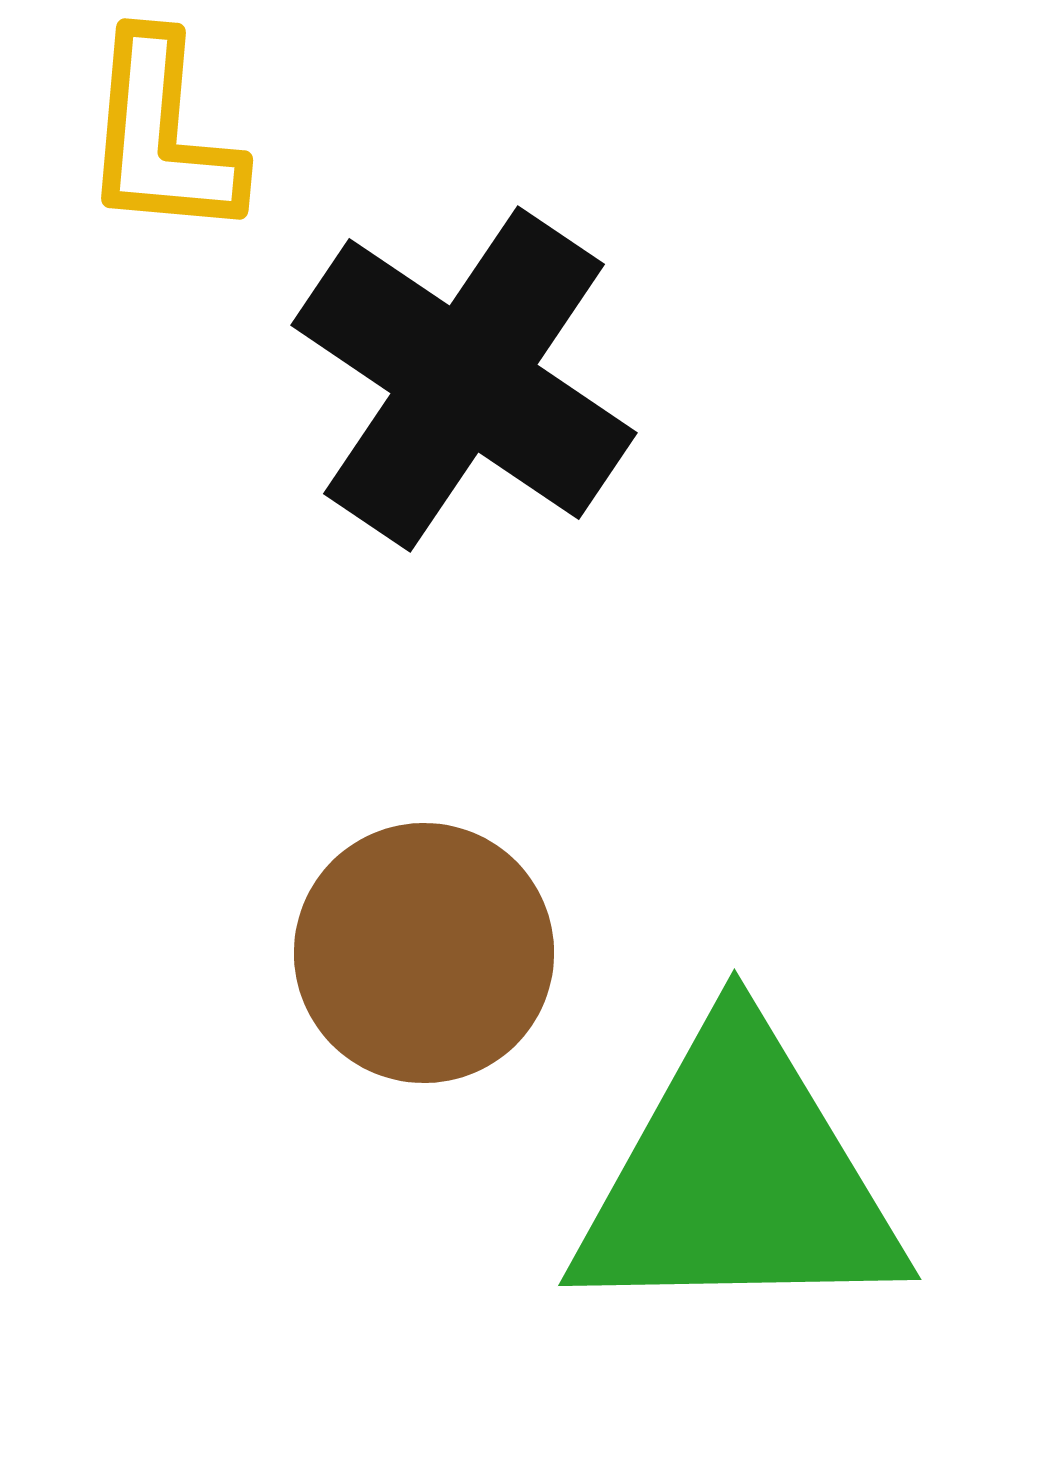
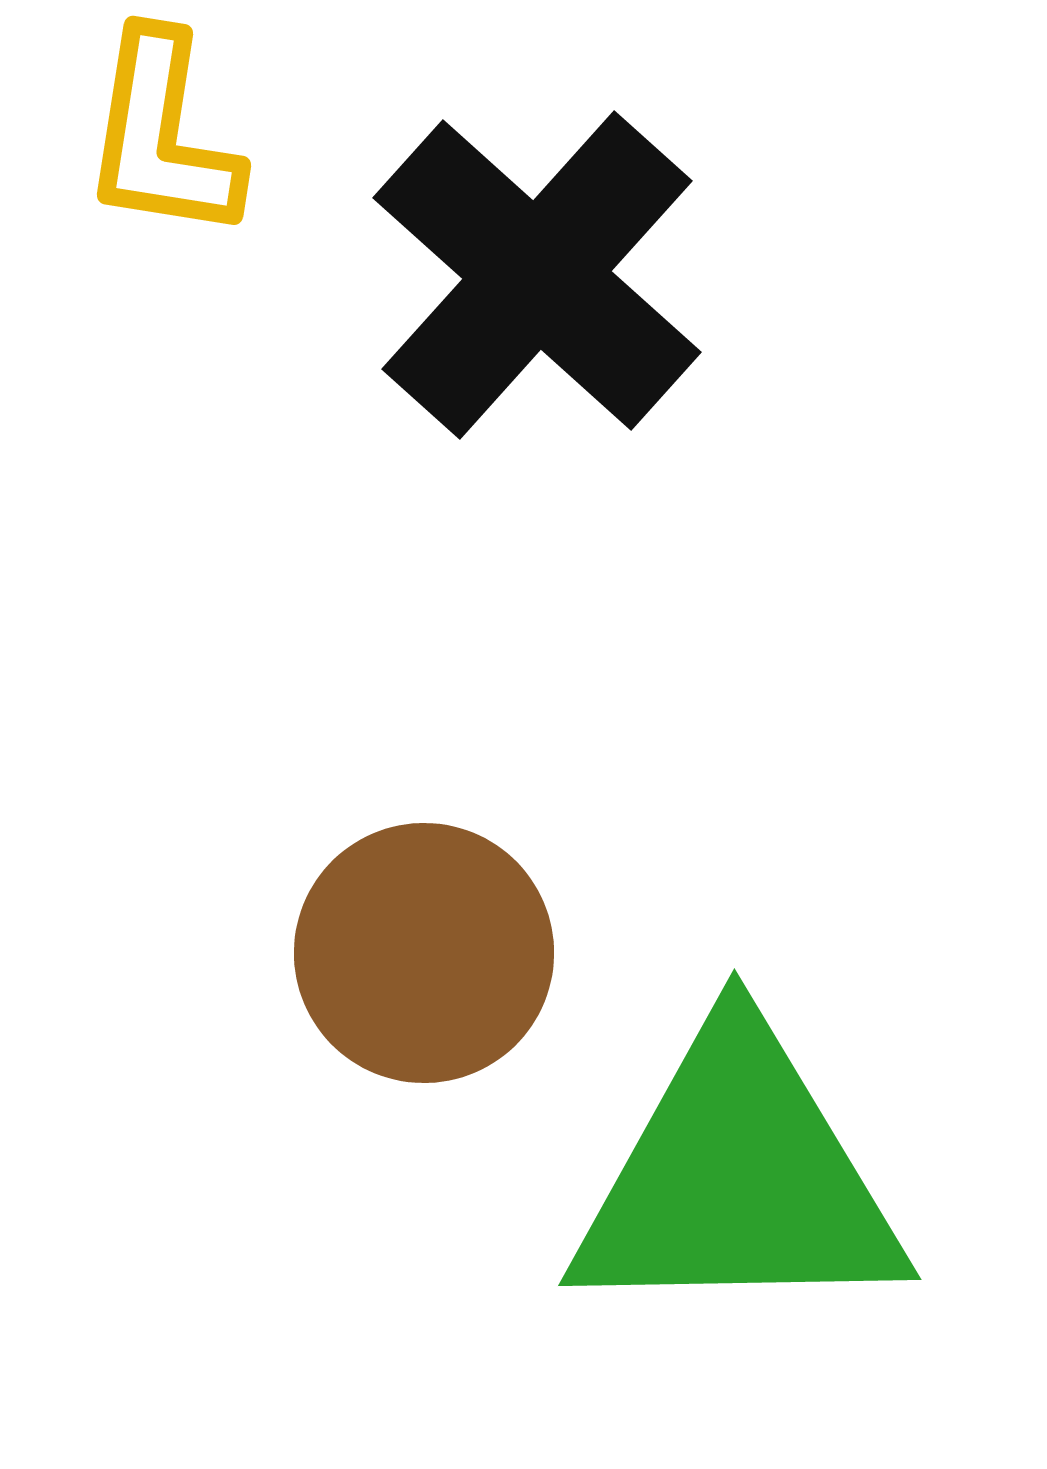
yellow L-shape: rotated 4 degrees clockwise
black cross: moved 73 px right, 104 px up; rotated 8 degrees clockwise
